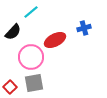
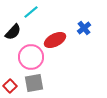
blue cross: rotated 24 degrees counterclockwise
red square: moved 1 px up
